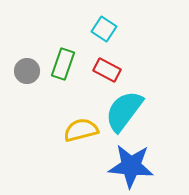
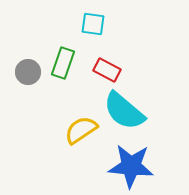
cyan square: moved 11 px left, 5 px up; rotated 25 degrees counterclockwise
green rectangle: moved 1 px up
gray circle: moved 1 px right, 1 px down
cyan semicircle: rotated 87 degrees counterclockwise
yellow semicircle: rotated 20 degrees counterclockwise
